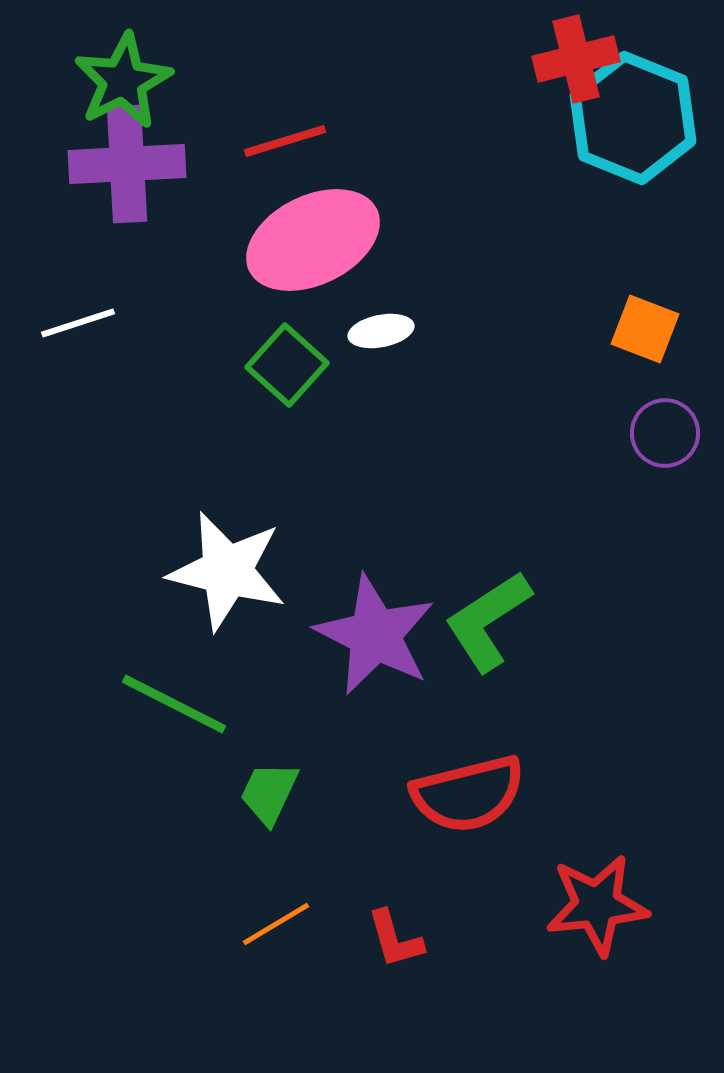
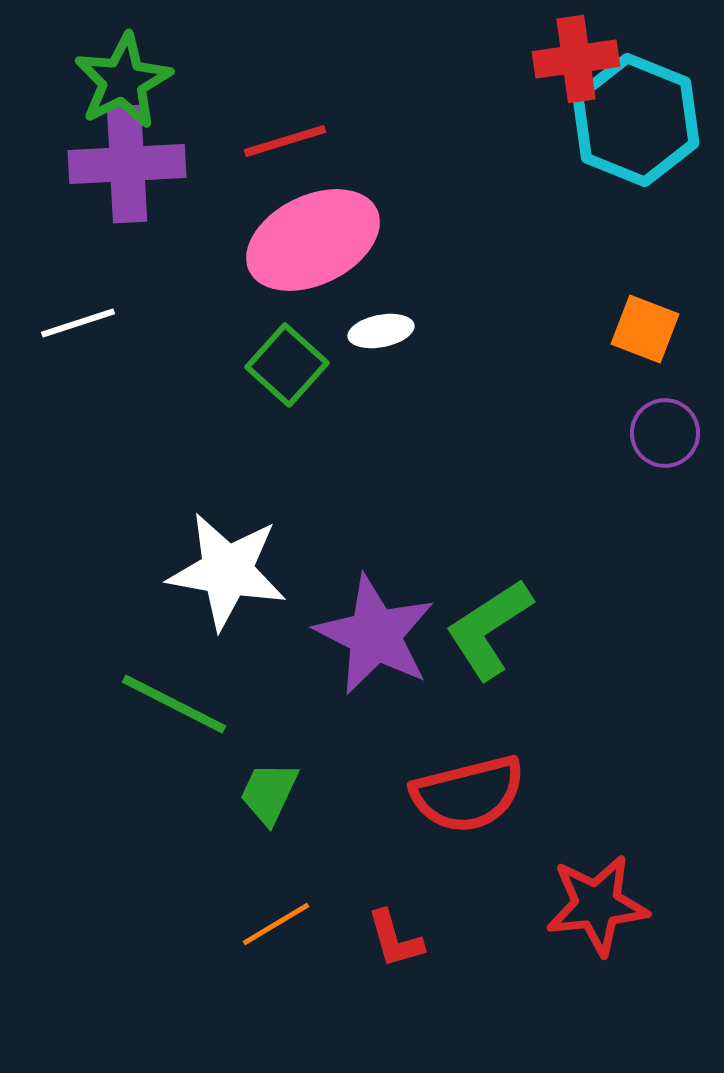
red cross: rotated 6 degrees clockwise
cyan hexagon: moved 3 px right, 2 px down
white star: rotated 4 degrees counterclockwise
green L-shape: moved 1 px right, 8 px down
